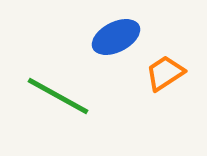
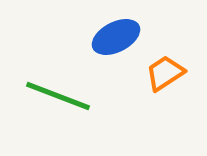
green line: rotated 8 degrees counterclockwise
